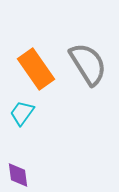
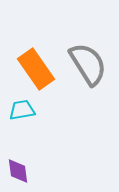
cyan trapezoid: moved 3 px up; rotated 44 degrees clockwise
purple diamond: moved 4 px up
